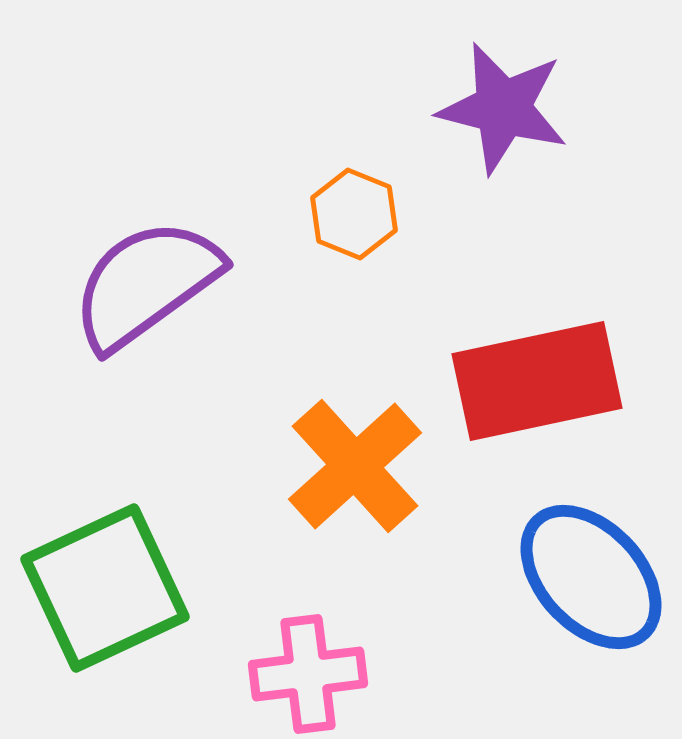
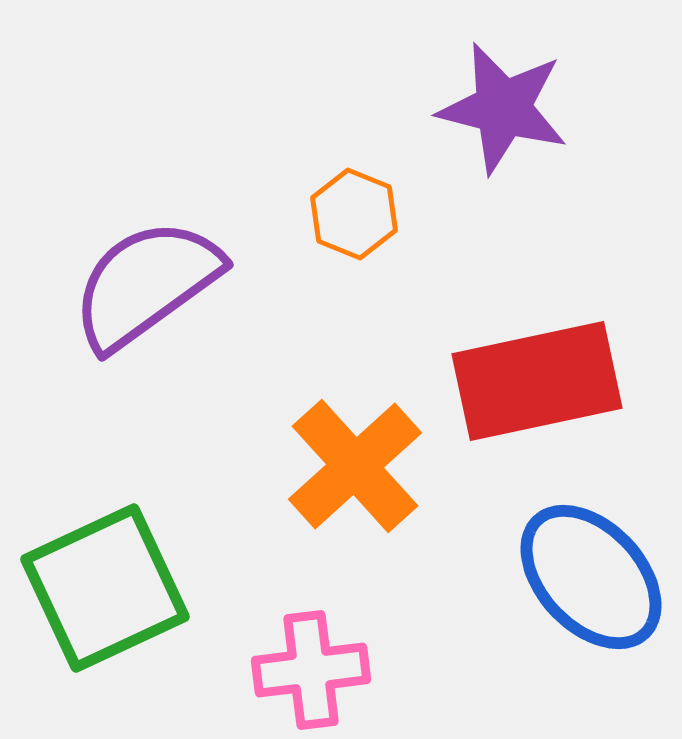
pink cross: moved 3 px right, 4 px up
